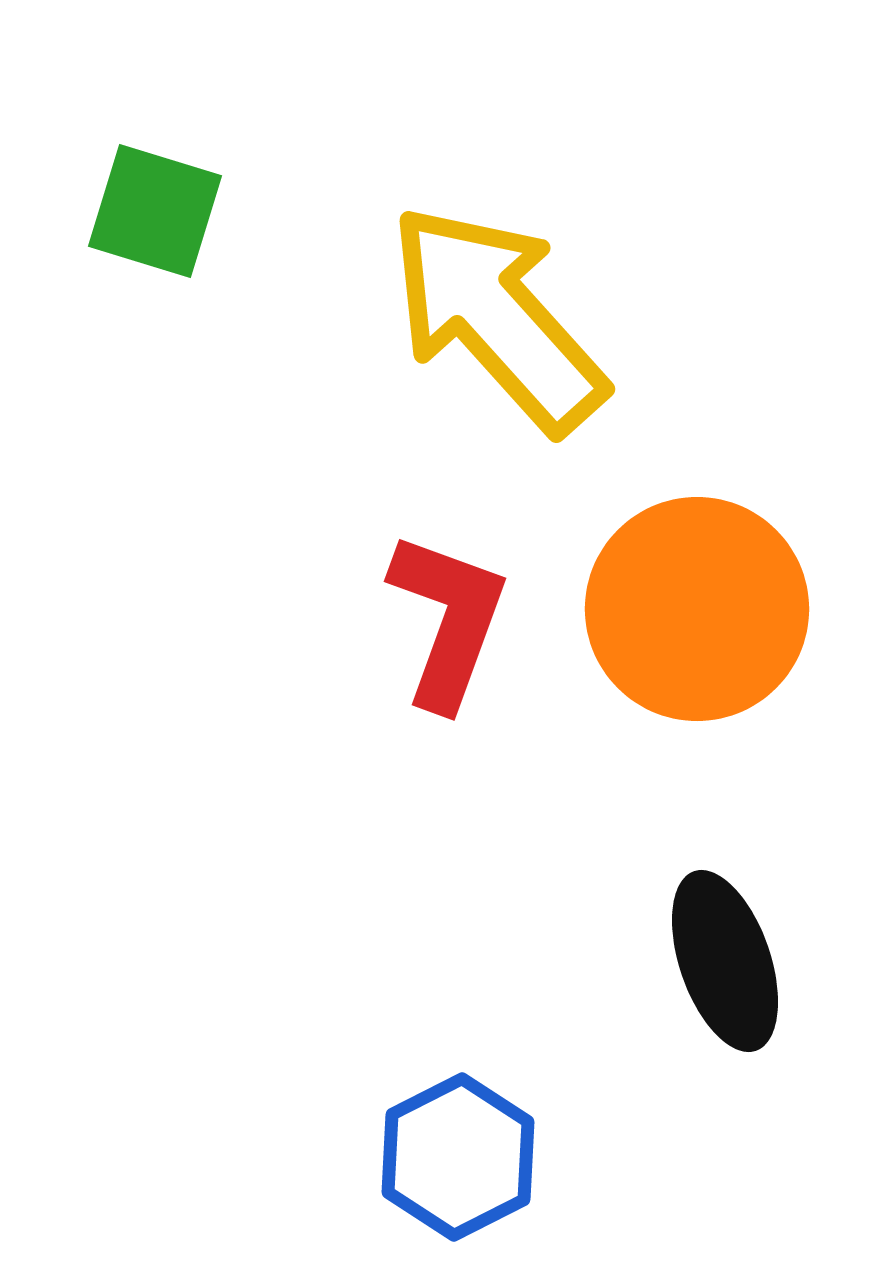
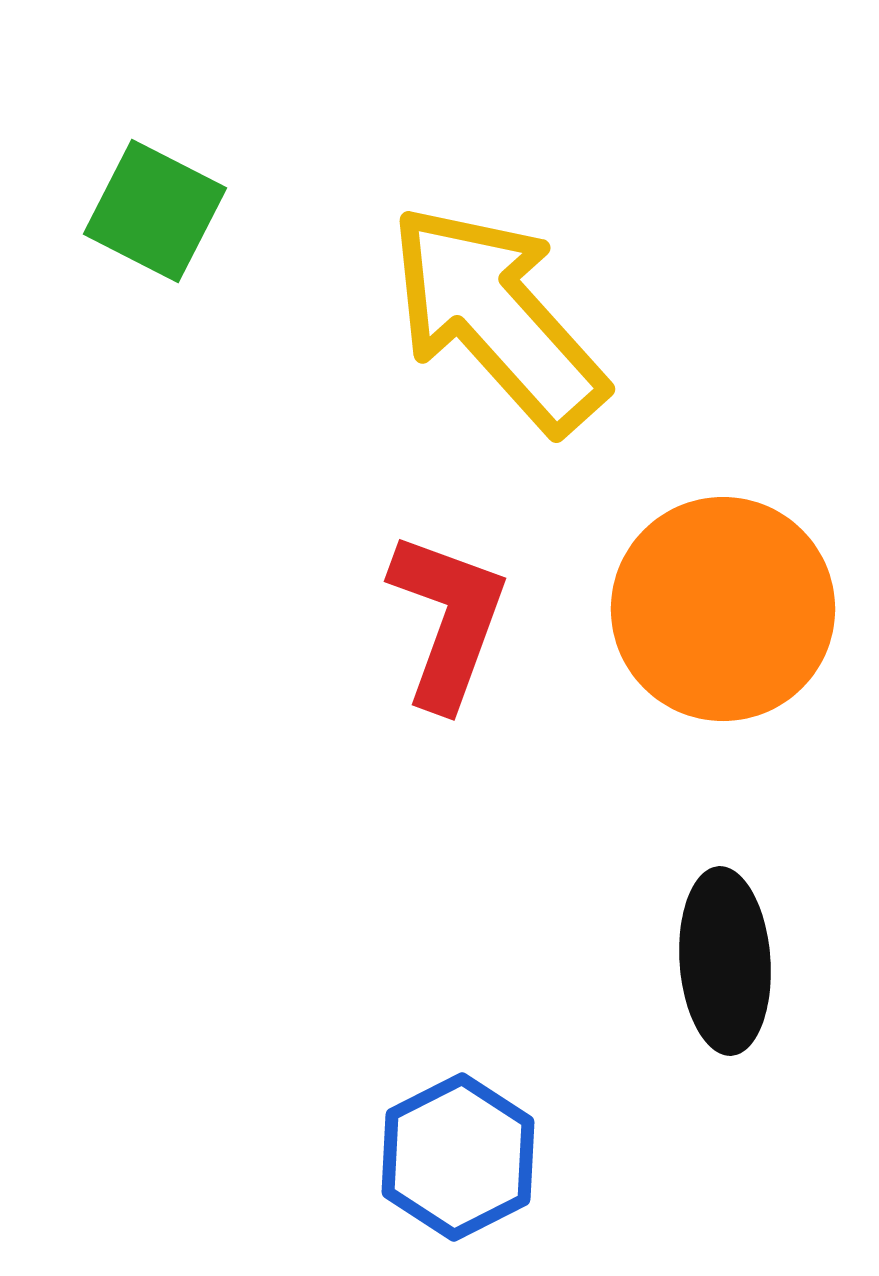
green square: rotated 10 degrees clockwise
orange circle: moved 26 px right
black ellipse: rotated 15 degrees clockwise
